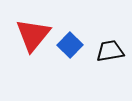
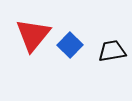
black trapezoid: moved 2 px right
